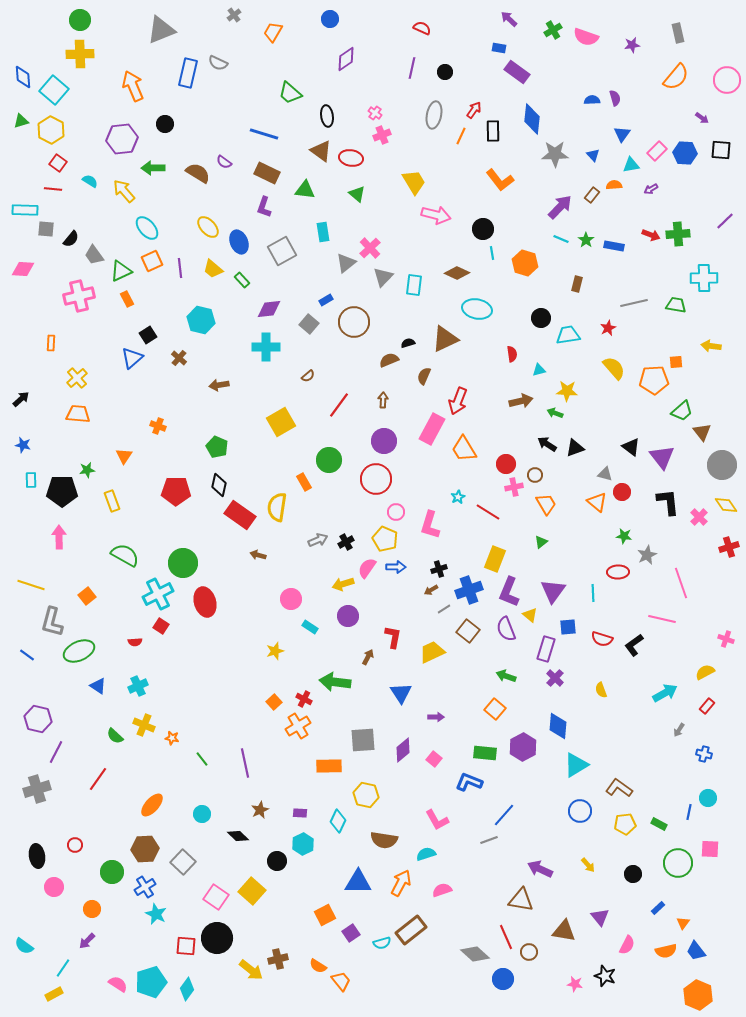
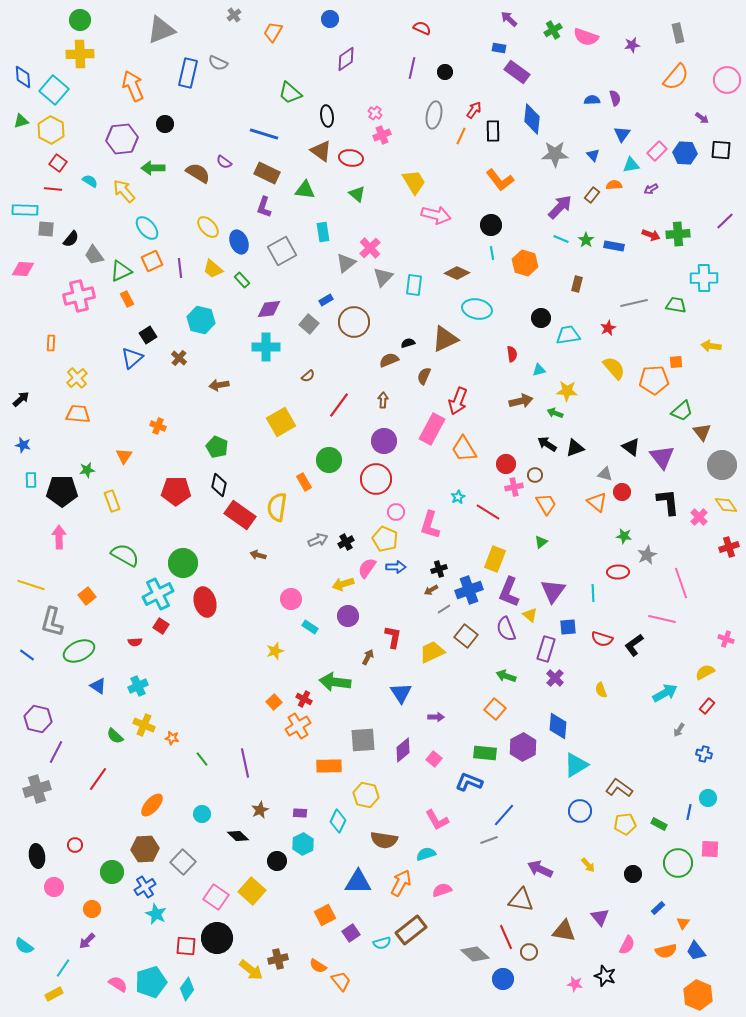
black circle at (483, 229): moved 8 px right, 4 px up
brown square at (468, 631): moved 2 px left, 5 px down
